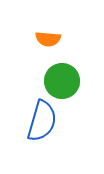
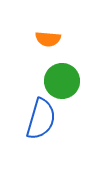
blue semicircle: moved 1 px left, 2 px up
